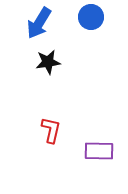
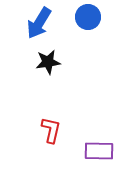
blue circle: moved 3 px left
